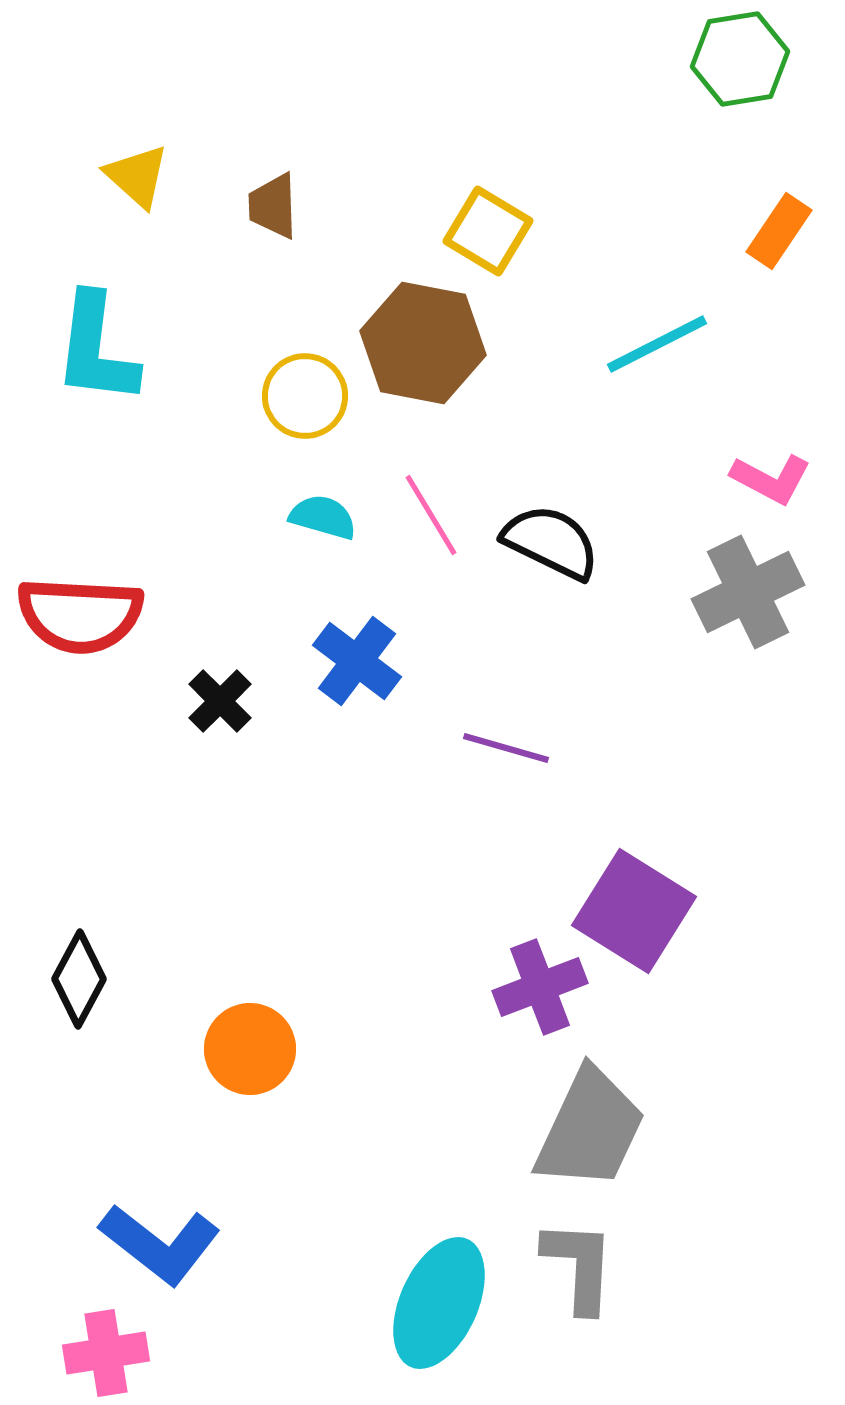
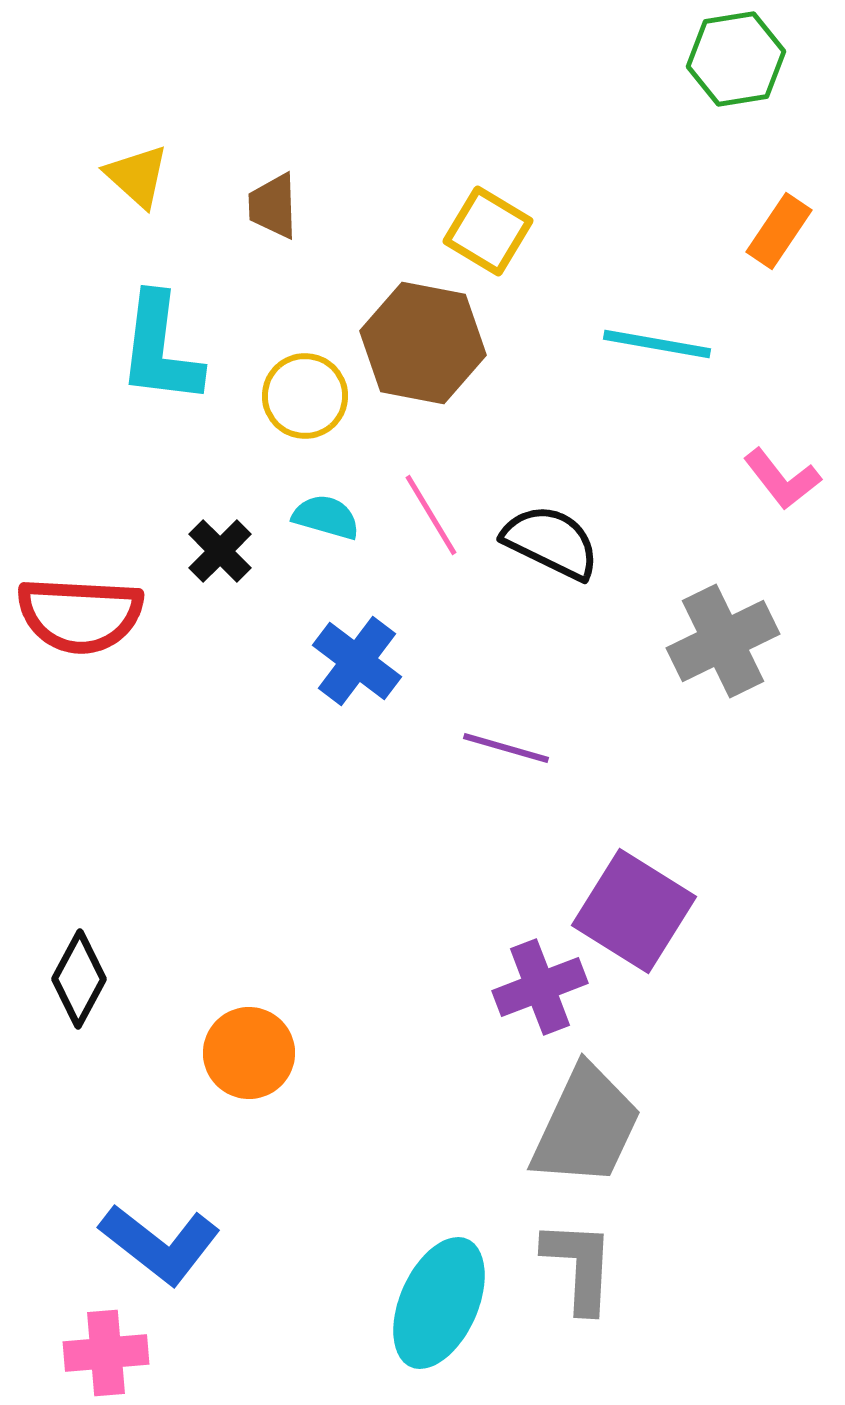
green hexagon: moved 4 px left
cyan line: rotated 37 degrees clockwise
cyan L-shape: moved 64 px right
pink L-shape: moved 11 px right; rotated 24 degrees clockwise
cyan semicircle: moved 3 px right
gray cross: moved 25 px left, 49 px down
black cross: moved 150 px up
orange circle: moved 1 px left, 4 px down
gray trapezoid: moved 4 px left, 3 px up
pink cross: rotated 4 degrees clockwise
